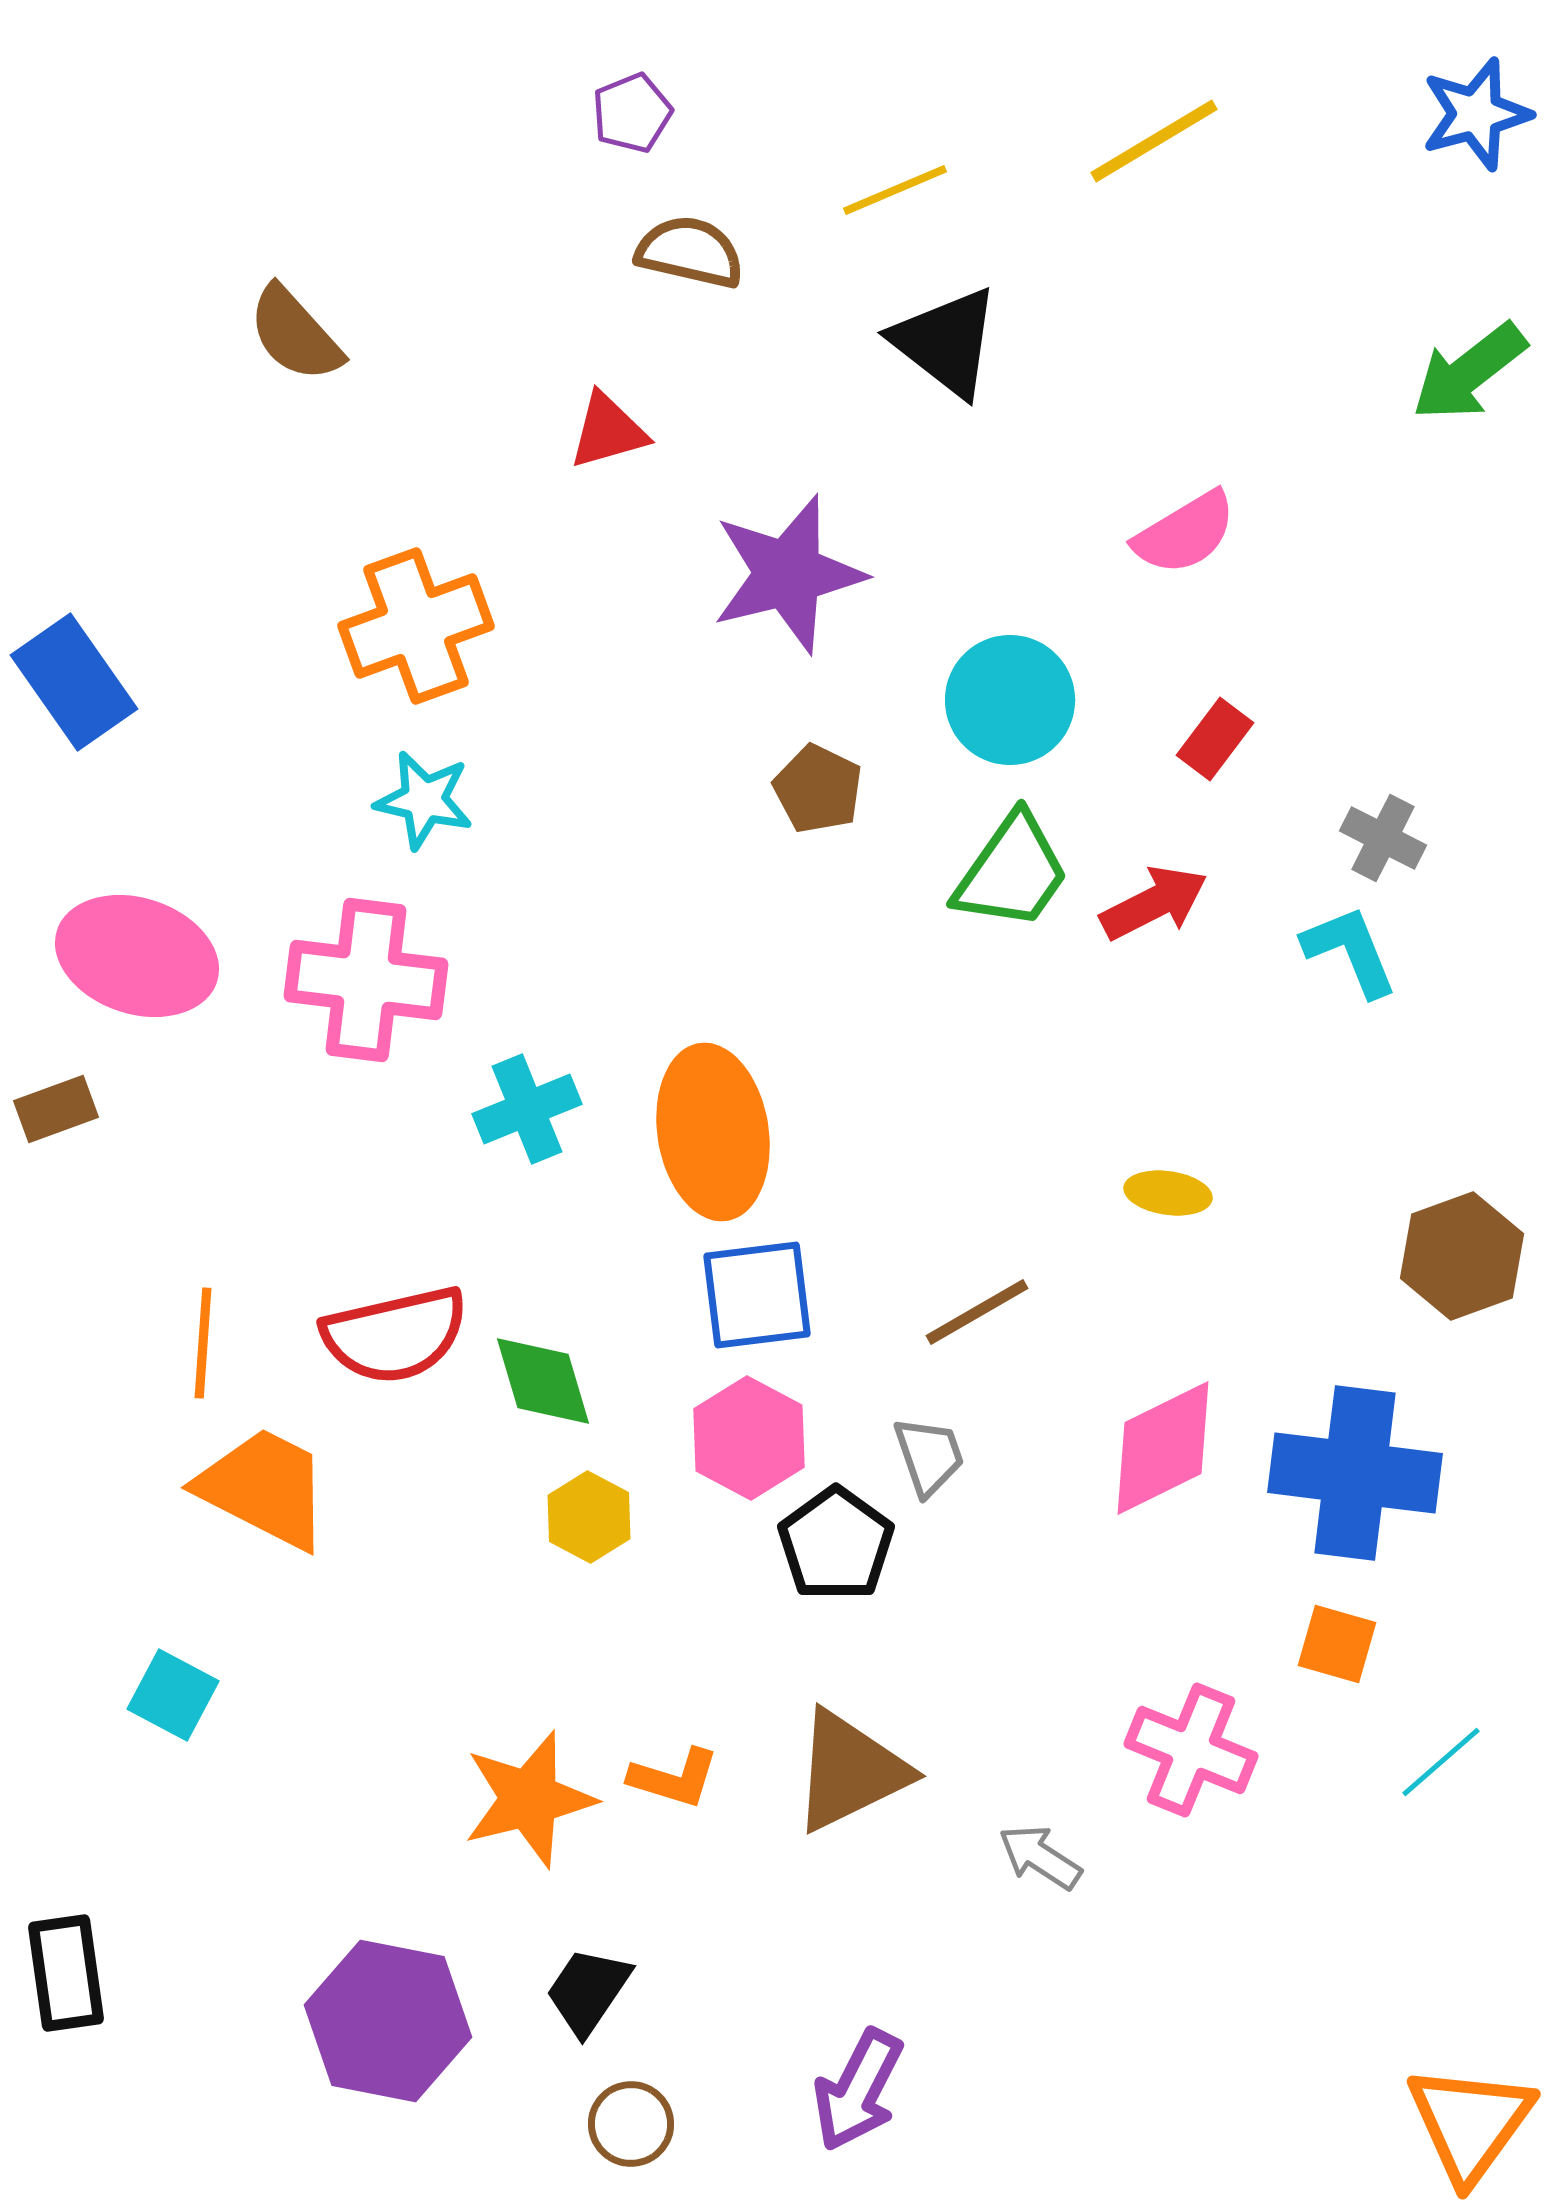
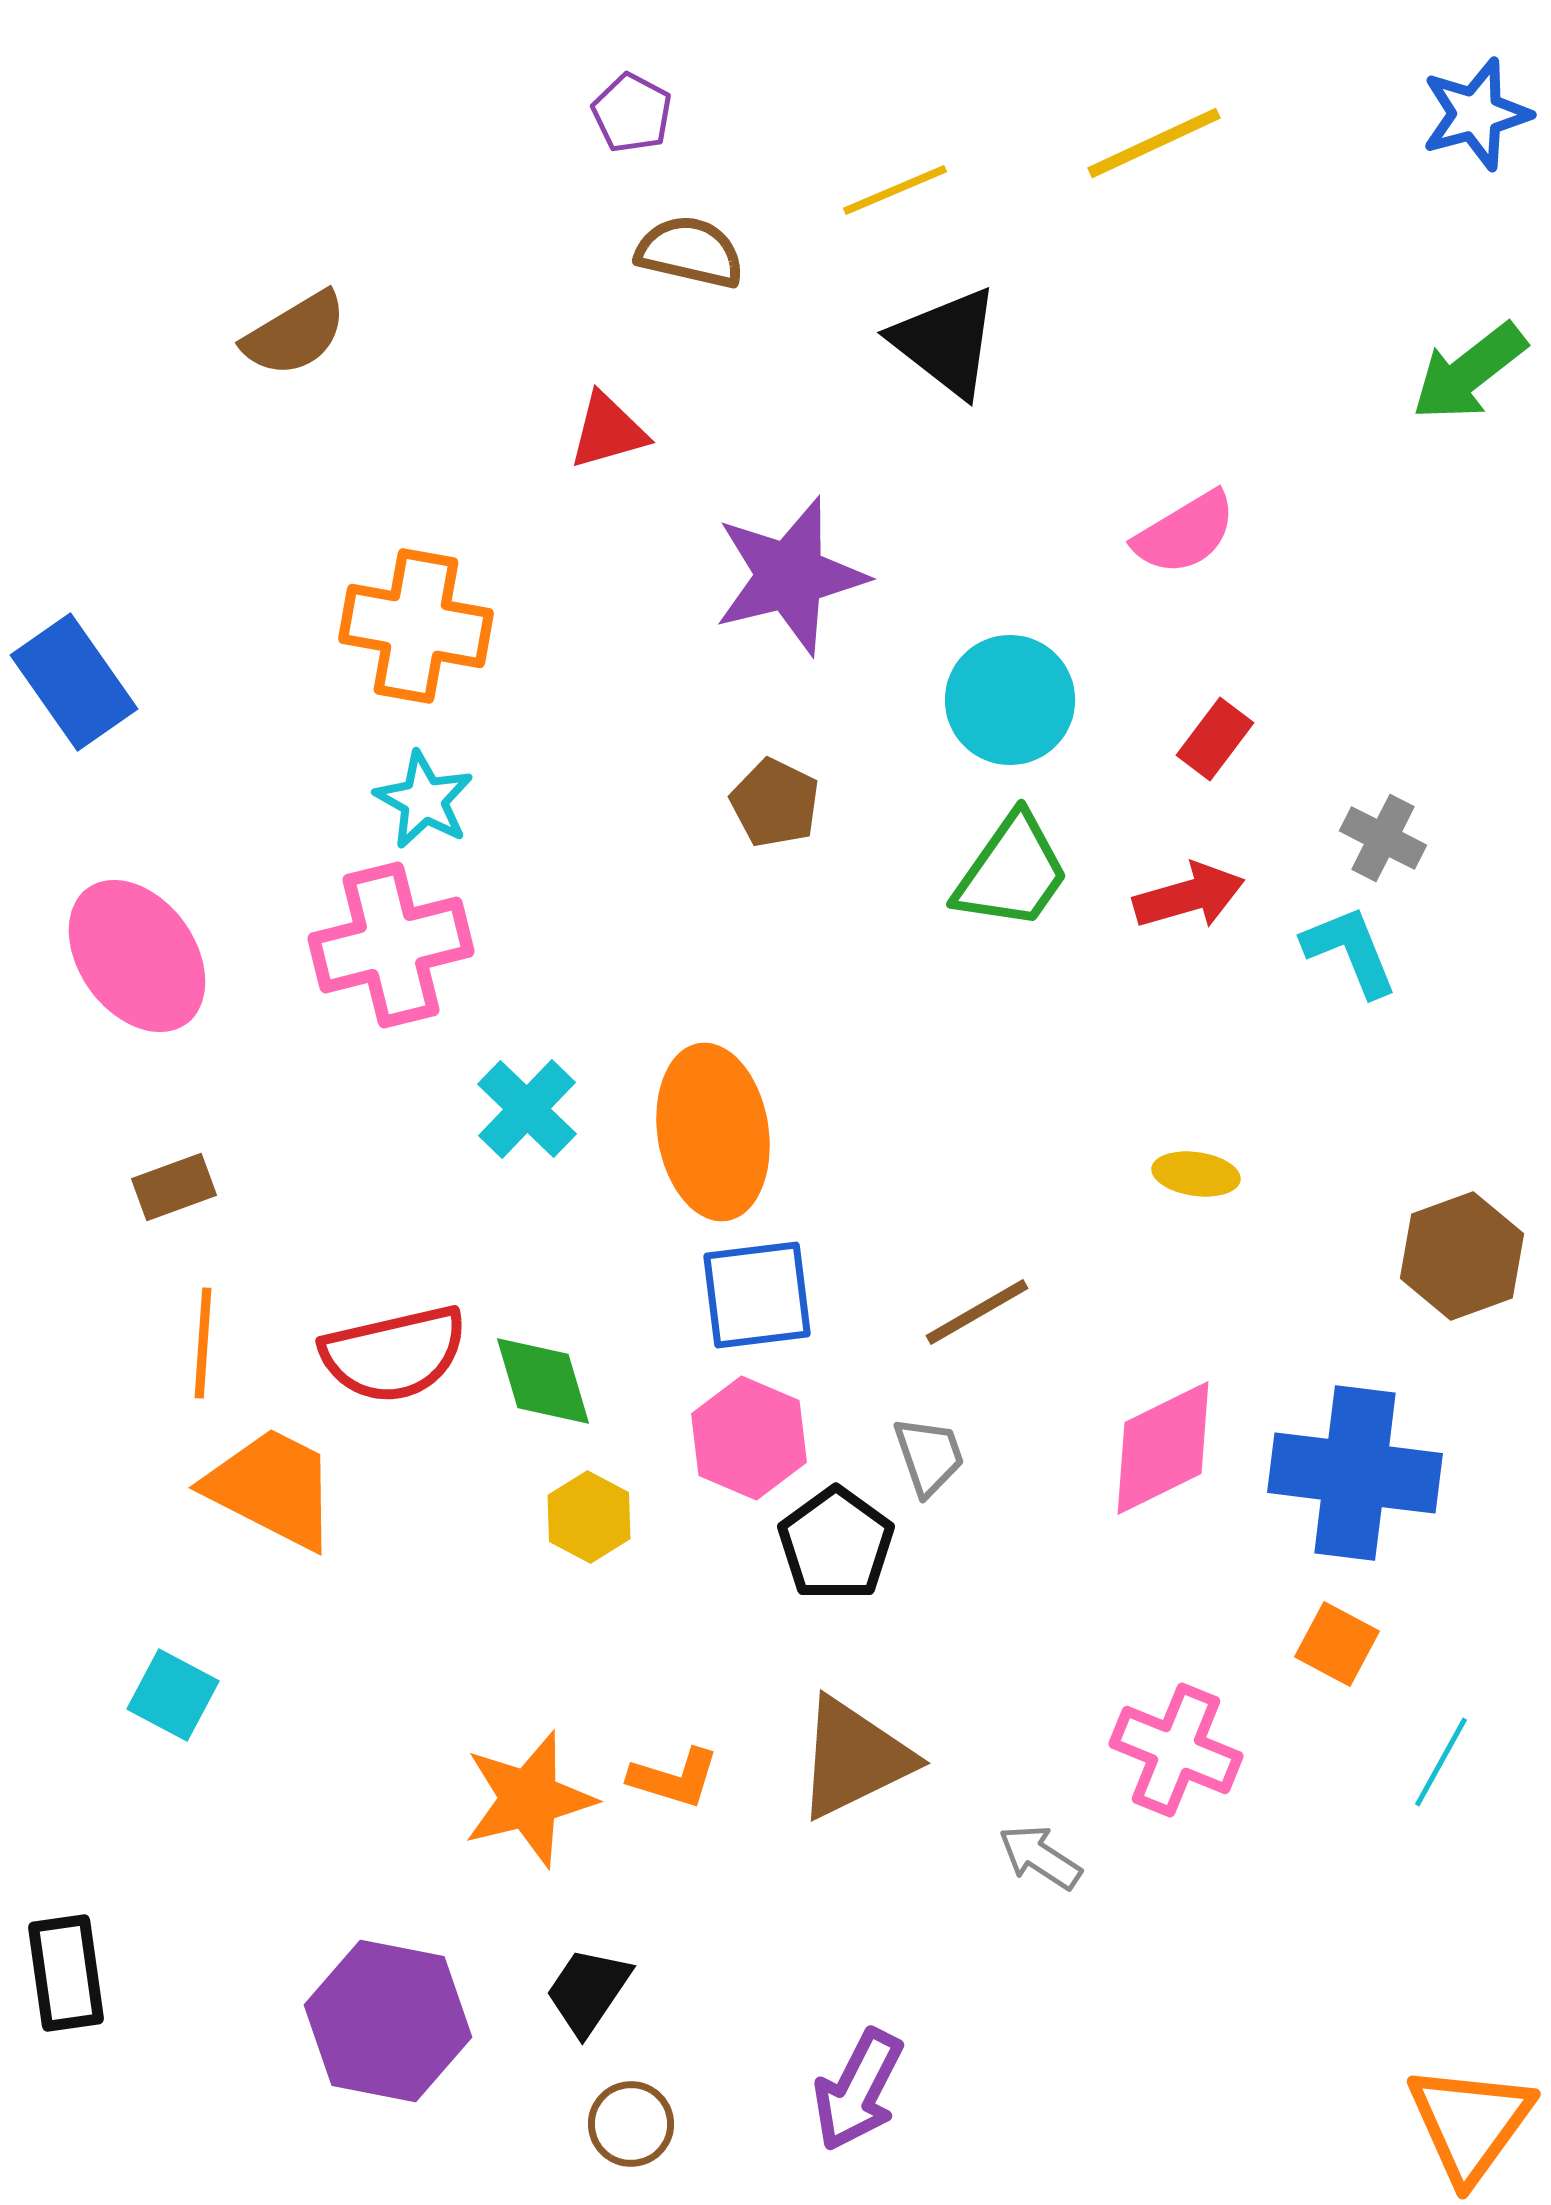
purple pentagon at (632, 113): rotated 22 degrees counterclockwise
yellow line at (1154, 141): moved 2 px down; rotated 6 degrees clockwise
brown semicircle at (295, 334): rotated 79 degrees counterclockwise
purple star at (788, 574): moved 2 px right, 2 px down
orange cross at (416, 626): rotated 30 degrees clockwise
brown pentagon at (818, 789): moved 43 px left, 14 px down
cyan star at (424, 800): rotated 16 degrees clockwise
red arrow at (1154, 903): moved 35 px right, 7 px up; rotated 11 degrees clockwise
pink ellipse at (137, 956): rotated 36 degrees clockwise
pink cross at (366, 980): moved 25 px right, 35 px up; rotated 21 degrees counterclockwise
brown rectangle at (56, 1109): moved 118 px right, 78 px down
cyan cross at (527, 1109): rotated 24 degrees counterclockwise
yellow ellipse at (1168, 1193): moved 28 px right, 19 px up
red semicircle at (395, 1335): moved 1 px left, 19 px down
pink hexagon at (749, 1438): rotated 5 degrees counterclockwise
orange trapezoid at (264, 1488): moved 8 px right
orange square at (1337, 1644): rotated 12 degrees clockwise
pink cross at (1191, 1750): moved 15 px left
cyan line at (1441, 1762): rotated 20 degrees counterclockwise
brown triangle at (850, 1771): moved 4 px right, 13 px up
